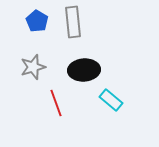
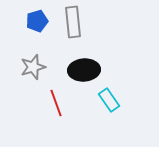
blue pentagon: rotated 25 degrees clockwise
cyan rectangle: moved 2 px left; rotated 15 degrees clockwise
